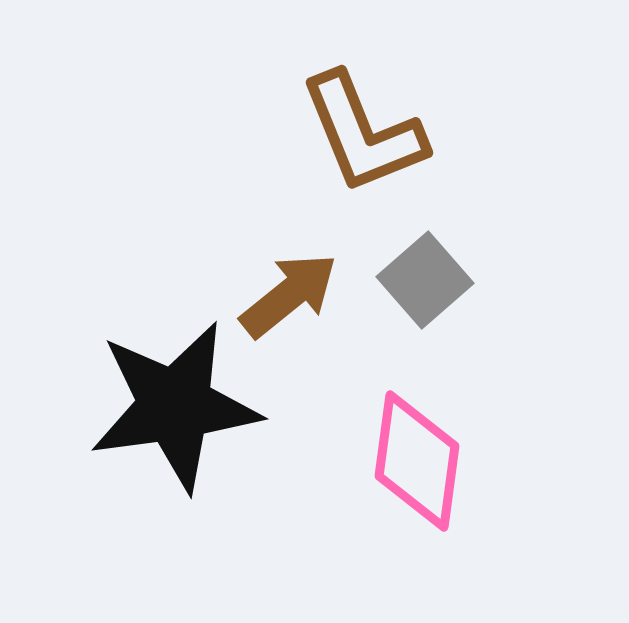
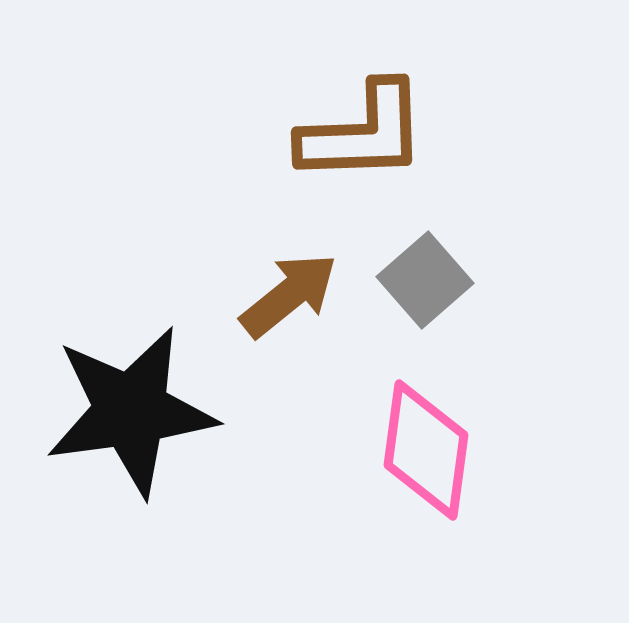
brown L-shape: rotated 70 degrees counterclockwise
black star: moved 44 px left, 5 px down
pink diamond: moved 9 px right, 11 px up
